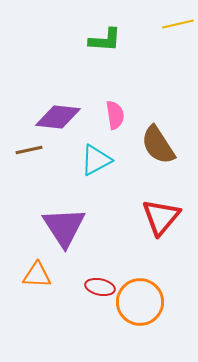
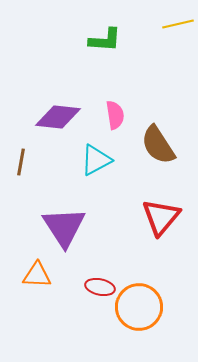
brown line: moved 8 px left, 12 px down; rotated 68 degrees counterclockwise
orange circle: moved 1 px left, 5 px down
